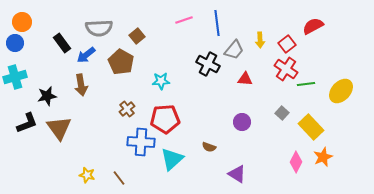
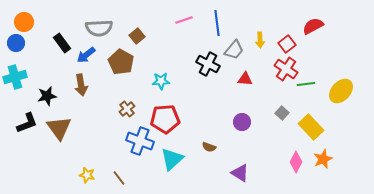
orange circle: moved 2 px right
blue circle: moved 1 px right
blue cross: moved 1 px left, 1 px up; rotated 16 degrees clockwise
orange star: moved 2 px down
purple triangle: moved 3 px right, 1 px up
